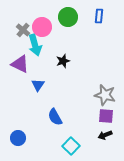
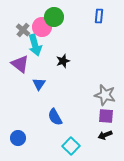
green circle: moved 14 px left
purple triangle: rotated 12 degrees clockwise
blue triangle: moved 1 px right, 1 px up
